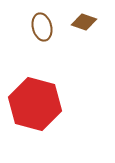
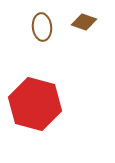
brown ellipse: rotated 8 degrees clockwise
